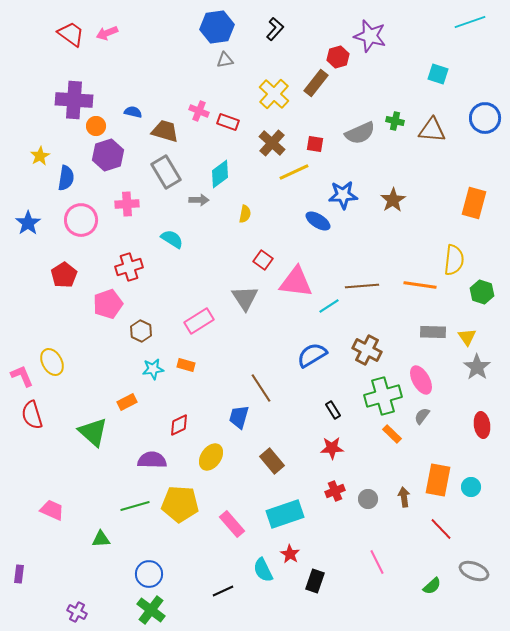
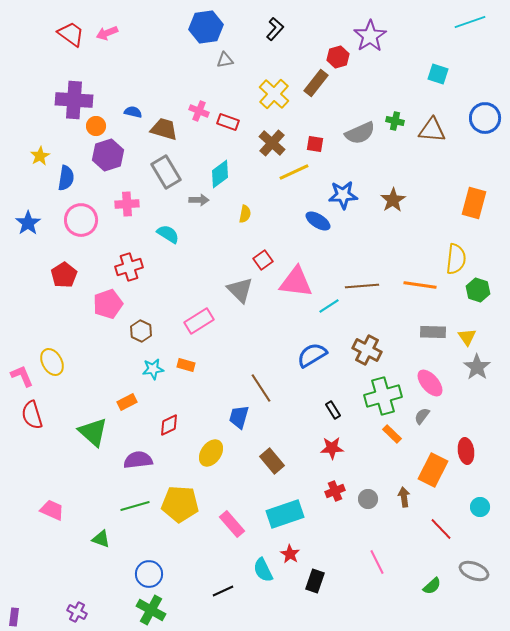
blue hexagon at (217, 27): moved 11 px left
purple star at (370, 36): rotated 24 degrees clockwise
brown trapezoid at (165, 131): moved 1 px left, 2 px up
cyan semicircle at (172, 239): moved 4 px left, 5 px up
red square at (263, 260): rotated 18 degrees clockwise
yellow semicircle at (454, 260): moved 2 px right, 1 px up
green hexagon at (482, 292): moved 4 px left, 2 px up
gray triangle at (245, 298): moved 5 px left, 8 px up; rotated 12 degrees counterclockwise
pink ellipse at (421, 380): moved 9 px right, 3 px down; rotated 12 degrees counterclockwise
red diamond at (179, 425): moved 10 px left
red ellipse at (482, 425): moved 16 px left, 26 px down
yellow ellipse at (211, 457): moved 4 px up
purple semicircle at (152, 460): moved 14 px left; rotated 8 degrees counterclockwise
orange rectangle at (438, 480): moved 5 px left, 10 px up; rotated 16 degrees clockwise
cyan circle at (471, 487): moved 9 px right, 20 px down
green triangle at (101, 539): rotated 24 degrees clockwise
purple rectangle at (19, 574): moved 5 px left, 43 px down
green cross at (151, 610): rotated 8 degrees counterclockwise
